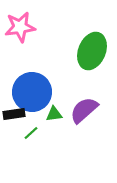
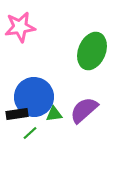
blue circle: moved 2 px right, 5 px down
black rectangle: moved 3 px right
green line: moved 1 px left
